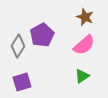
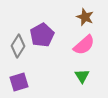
green triangle: rotated 28 degrees counterclockwise
purple square: moved 3 px left
